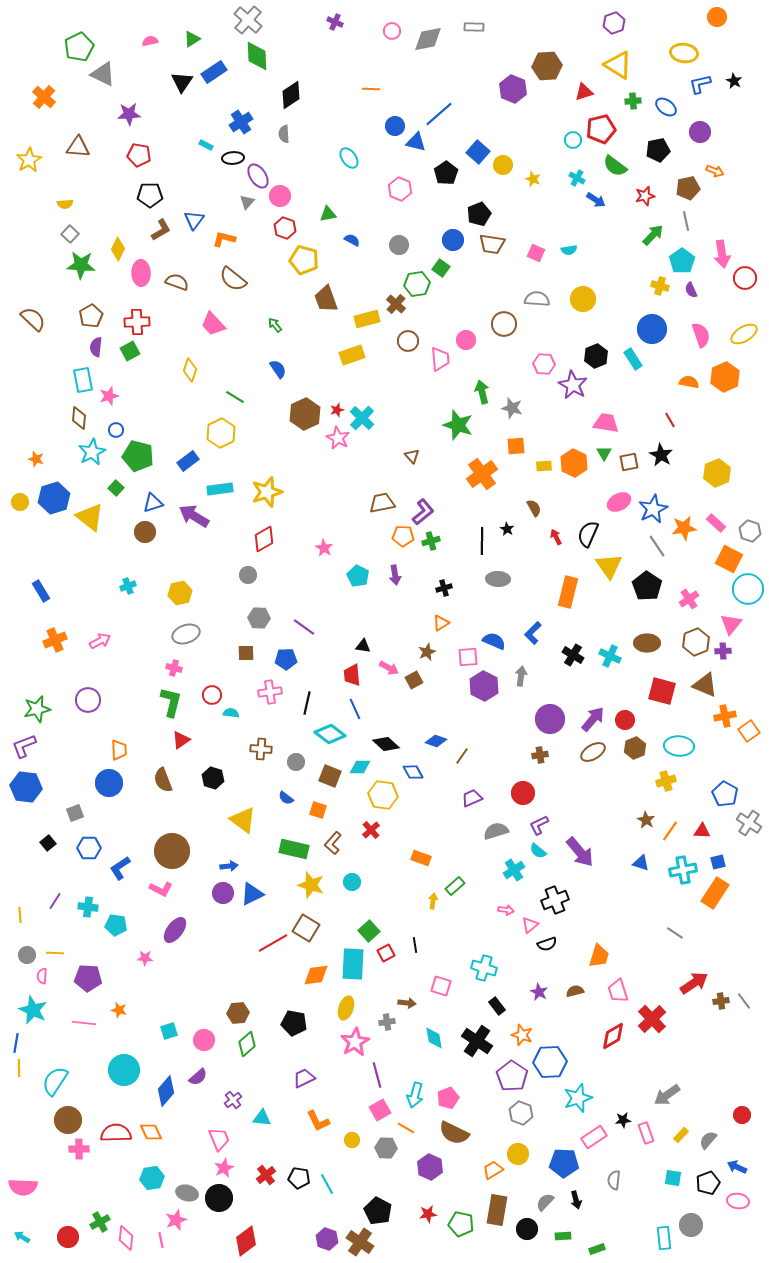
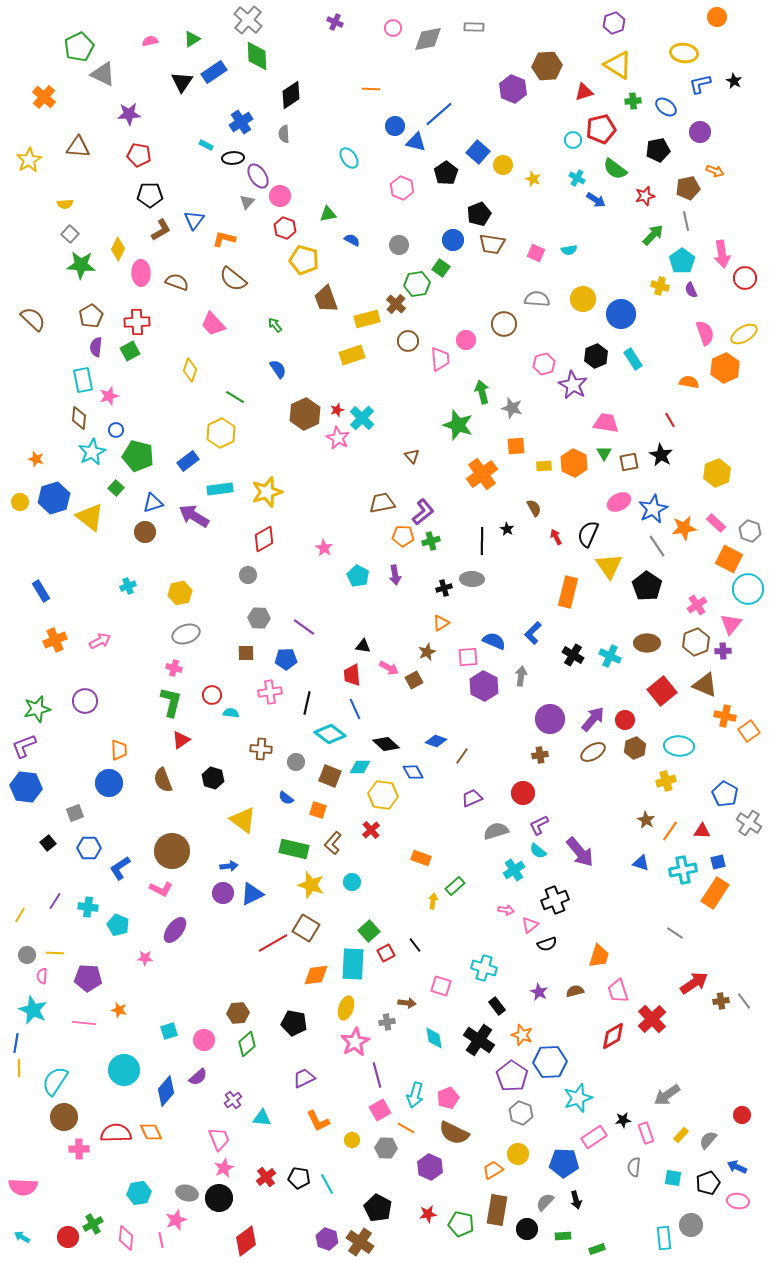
pink circle at (392, 31): moved 1 px right, 3 px up
green semicircle at (615, 166): moved 3 px down
pink hexagon at (400, 189): moved 2 px right, 1 px up
blue circle at (652, 329): moved 31 px left, 15 px up
pink semicircle at (701, 335): moved 4 px right, 2 px up
pink hexagon at (544, 364): rotated 20 degrees counterclockwise
orange hexagon at (725, 377): moved 9 px up
gray ellipse at (498, 579): moved 26 px left
pink cross at (689, 599): moved 8 px right, 6 px down
red square at (662, 691): rotated 36 degrees clockwise
purple circle at (88, 700): moved 3 px left, 1 px down
orange cross at (725, 716): rotated 25 degrees clockwise
yellow line at (20, 915): rotated 35 degrees clockwise
cyan pentagon at (116, 925): moved 2 px right; rotated 15 degrees clockwise
black line at (415, 945): rotated 28 degrees counterclockwise
black cross at (477, 1041): moved 2 px right, 1 px up
brown circle at (68, 1120): moved 4 px left, 3 px up
red cross at (266, 1175): moved 2 px down
cyan hexagon at (152, 1178): moved 13 px left, 15 px down
gray semicircle at (614, 1180): moved 20 px right, 13 px up
black pentagon at (378, 1211): moved 3 px up
green cross at (100, 1222): moved 7 px left, 2 px down
